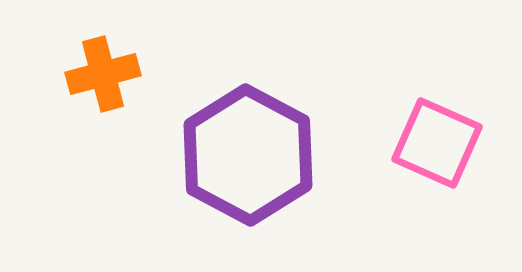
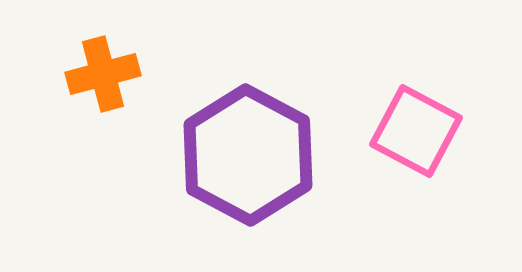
pink square: moved 21 px left, 12 px up; rotated 4 degrees clockwise
